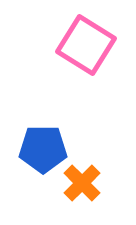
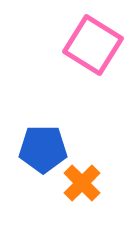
pink square: moved 7 px right
